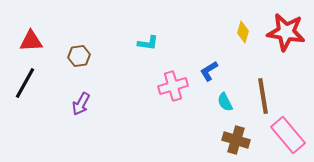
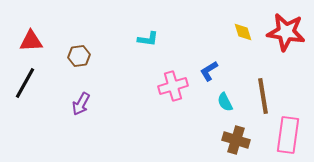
yellow diamond: rotated 35 degrees counterclockwise
cyan L-shape: moved 4 px up
pink rectangle: rotated 48 degrees clockwise
